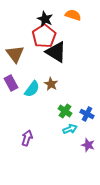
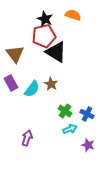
red pentagon: rotated 20 degrees clockwise
